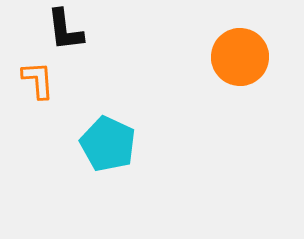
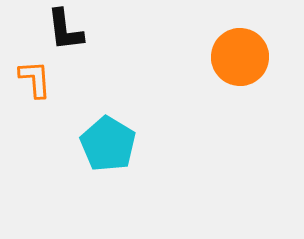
orange L-shape: moved 3 px left, 1 px up
cyan pentagon: rotated 6 degrees clockwise
